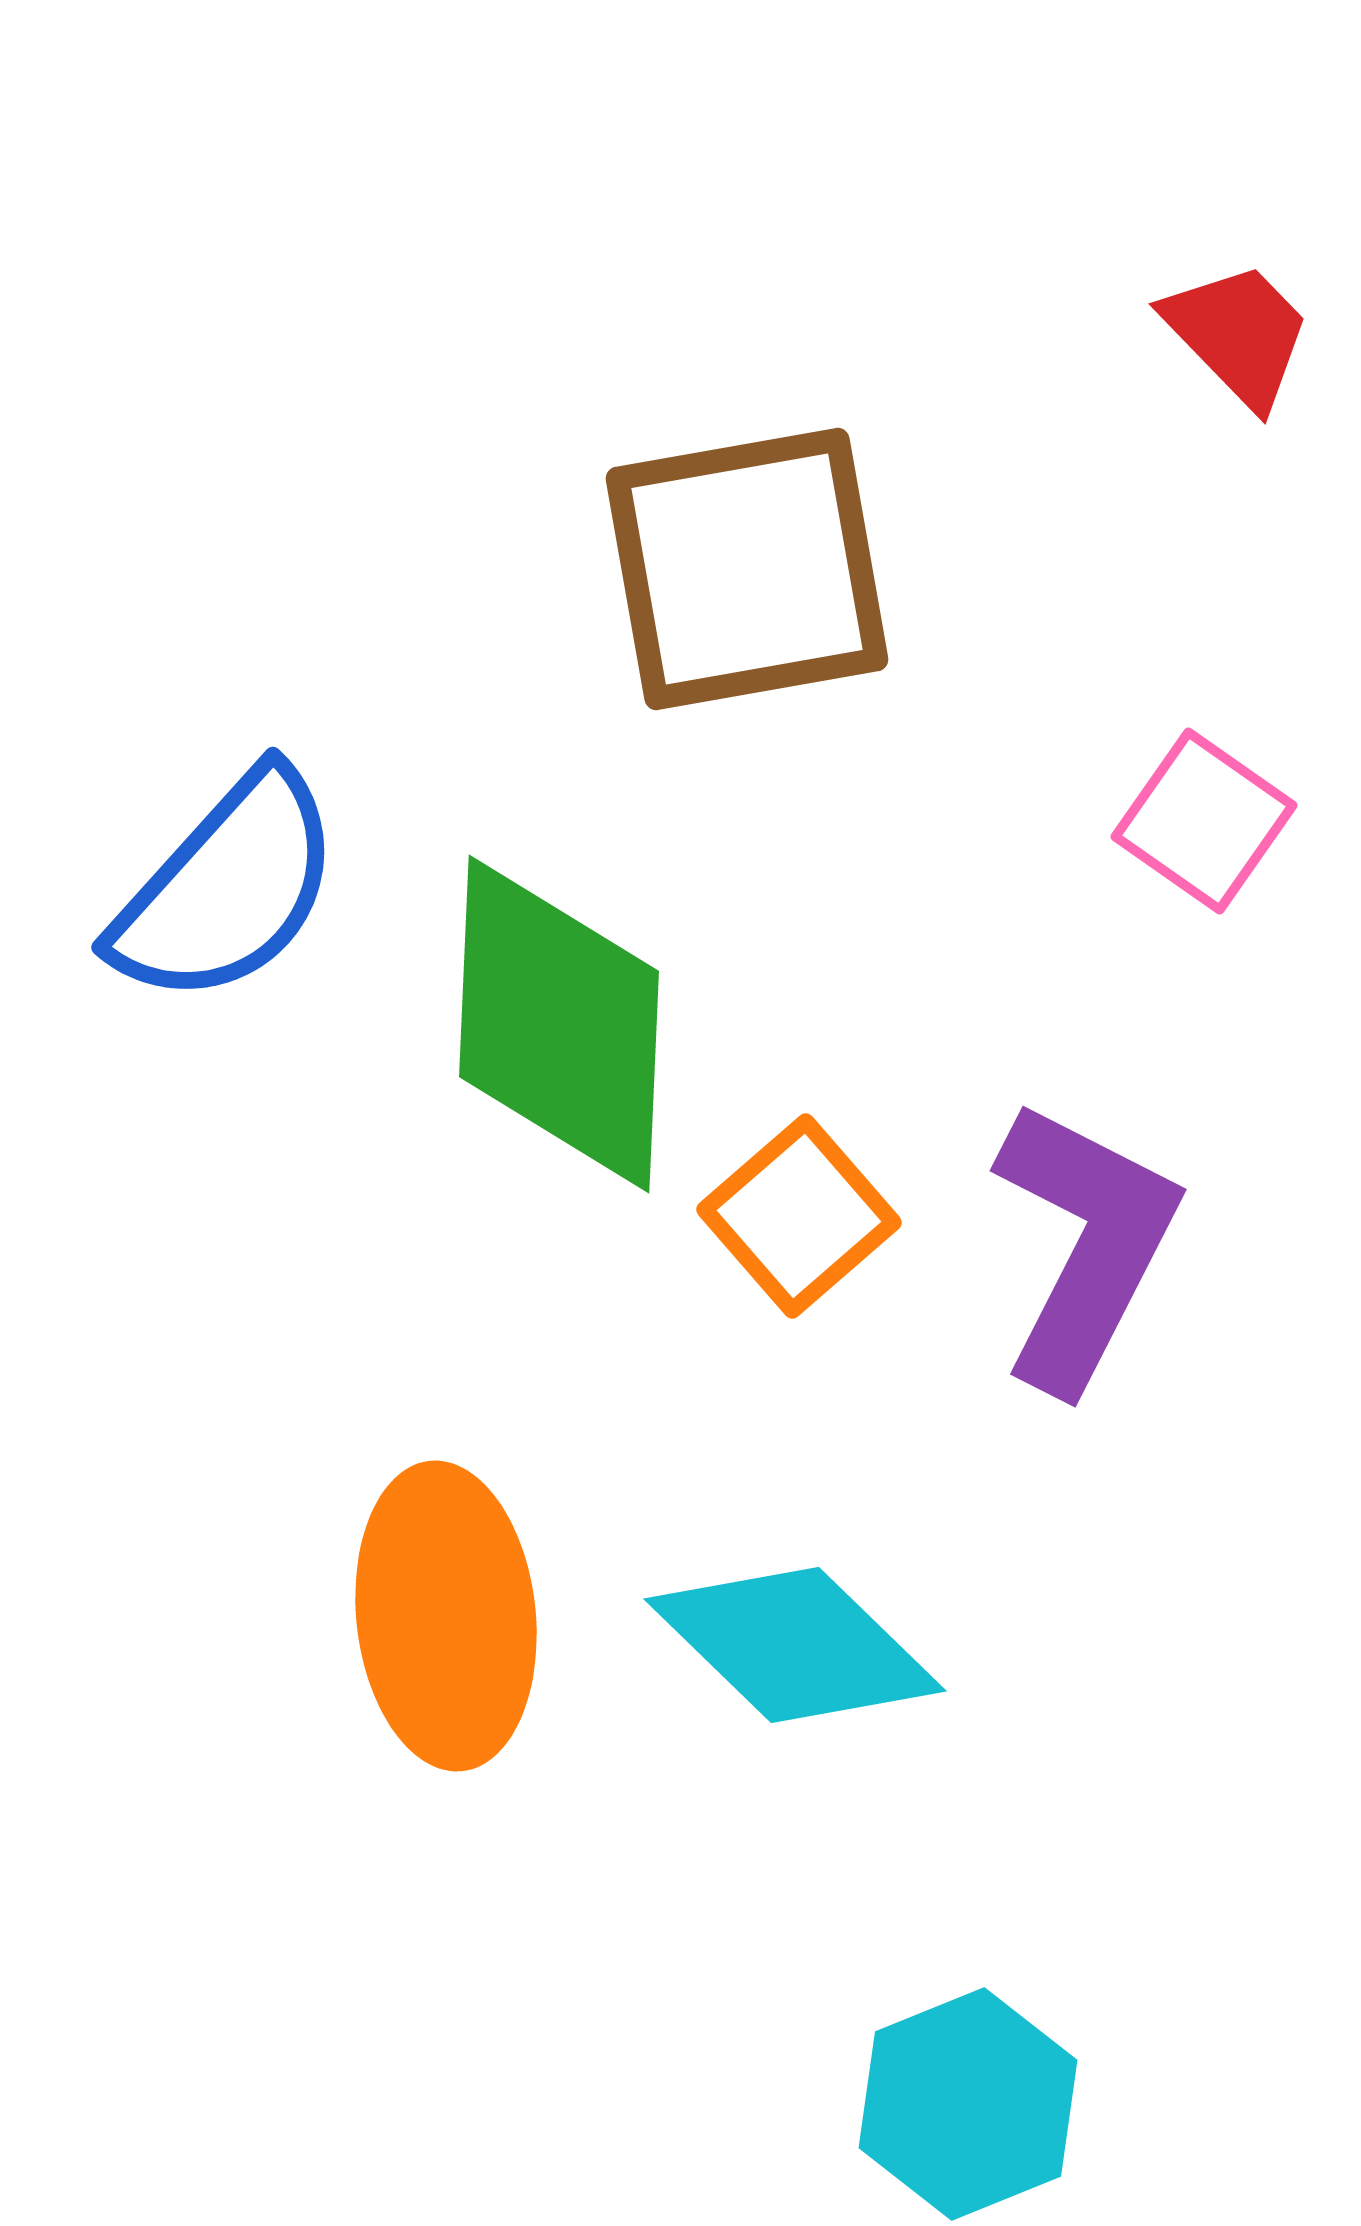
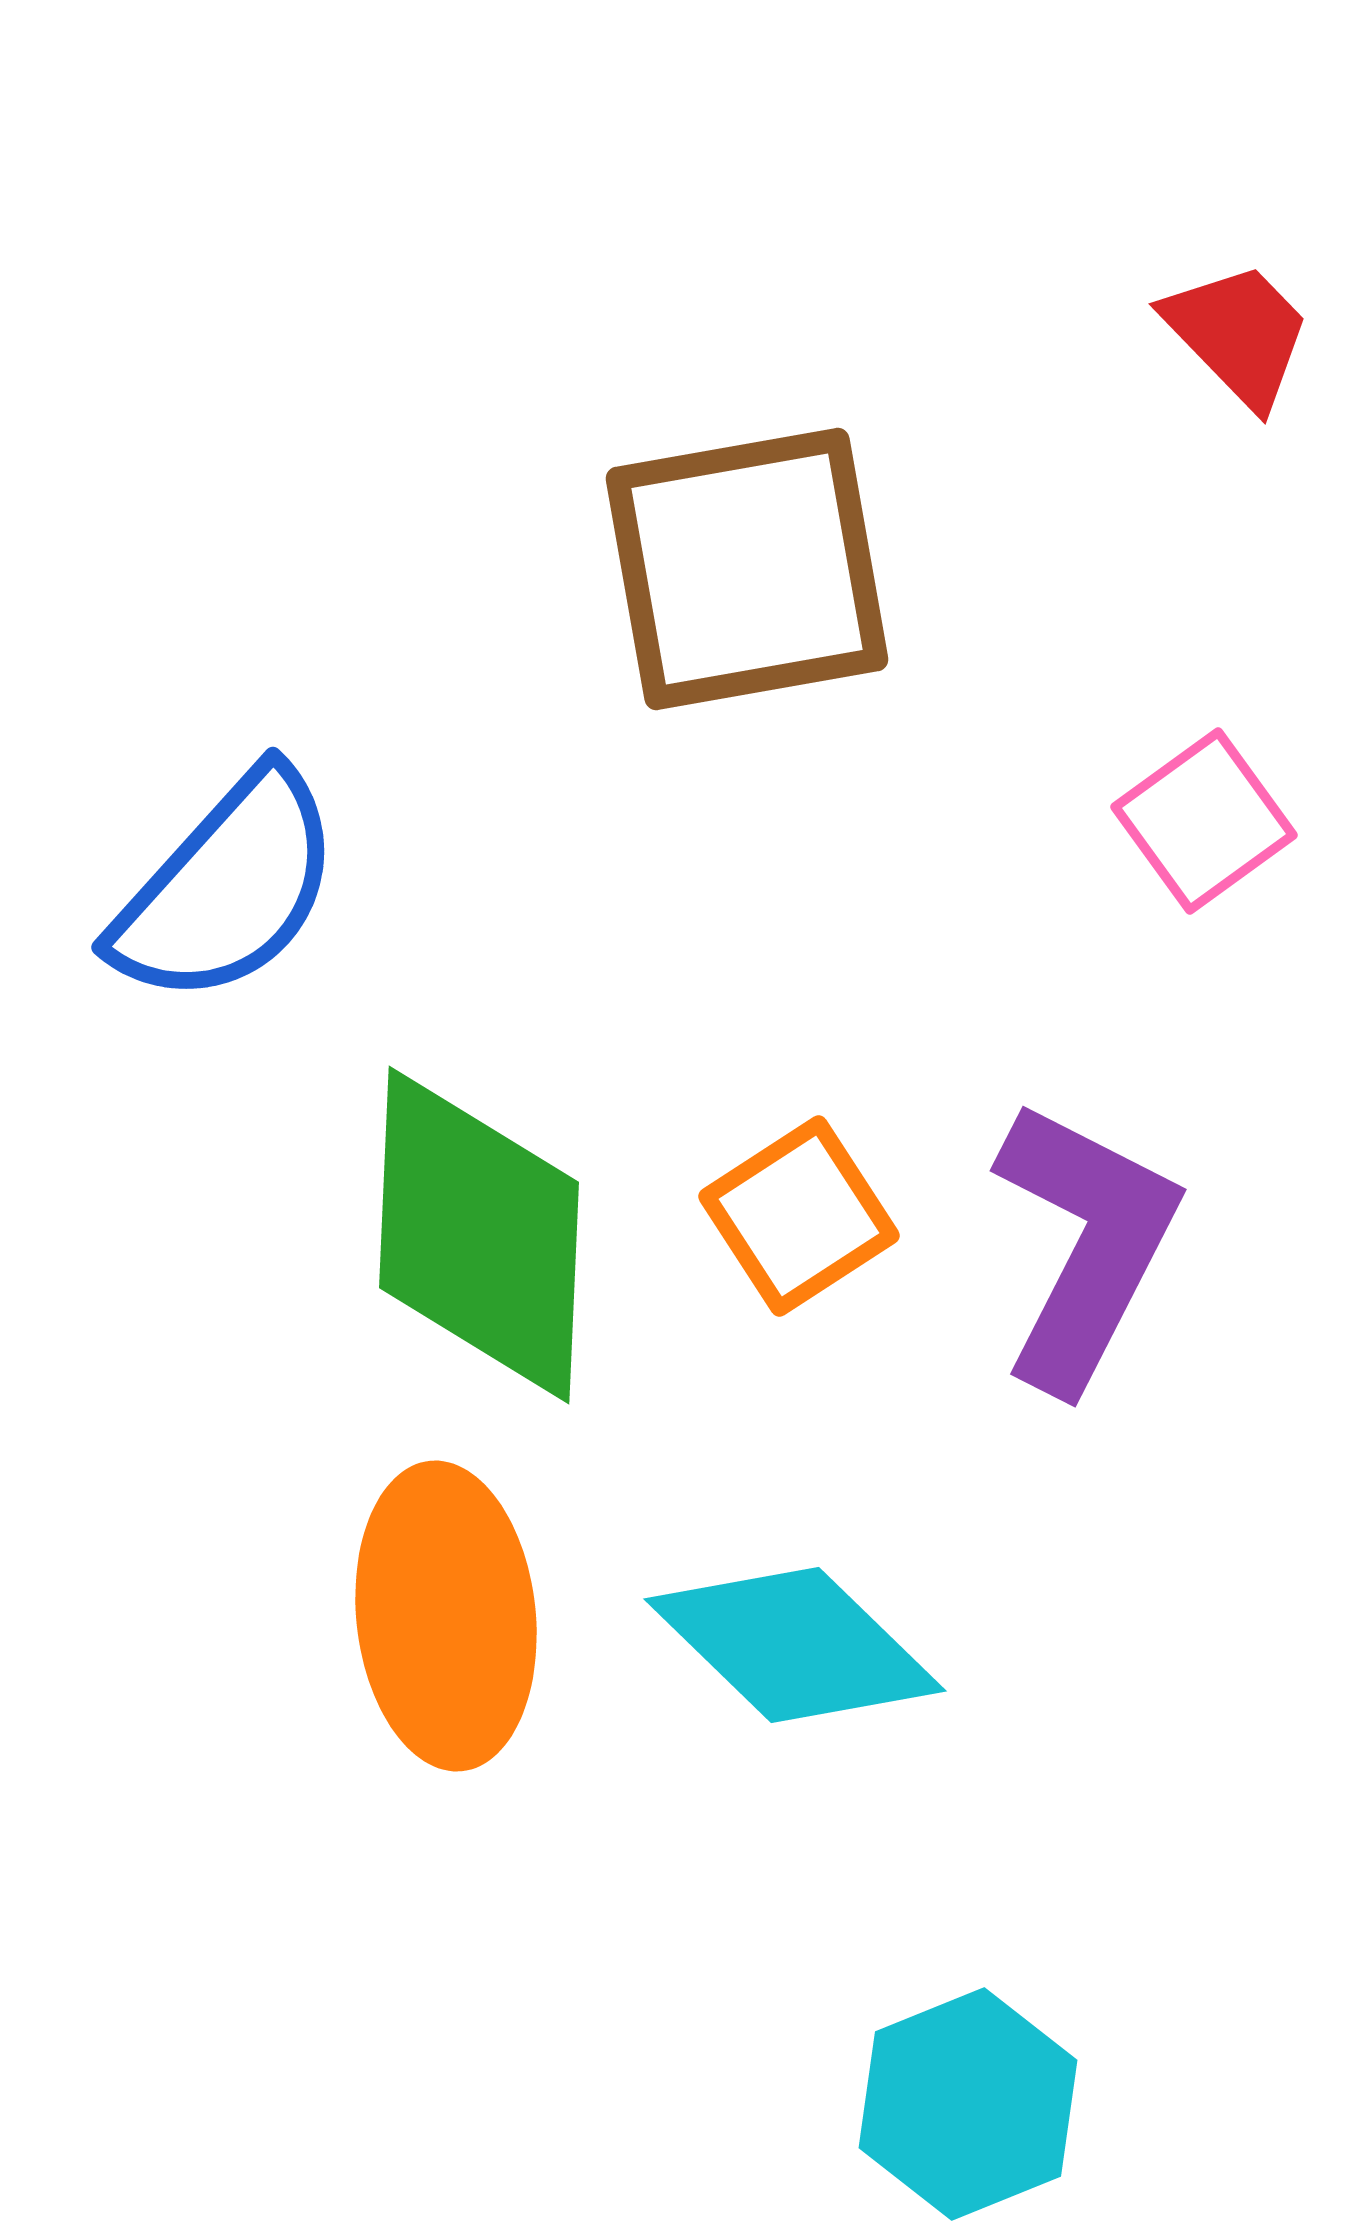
pink square: rotated 19 degrees clockwise
green diamond: moved 80 px left, 211 px down
orange square: rotated 8 degrees clockwise
